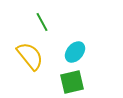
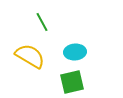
cyan ellipse: rotated 45 degrees clockwise
yellow semicircle: rotated 20 degrees counterclockwise
